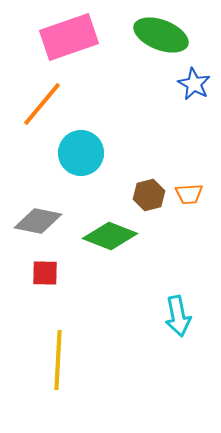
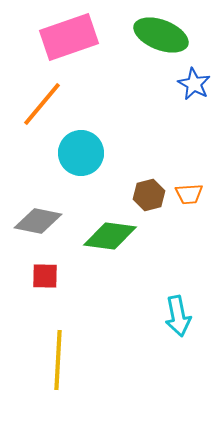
green diamond: rotated 14 degrees counterclockwise
red square: moved 3 px down
